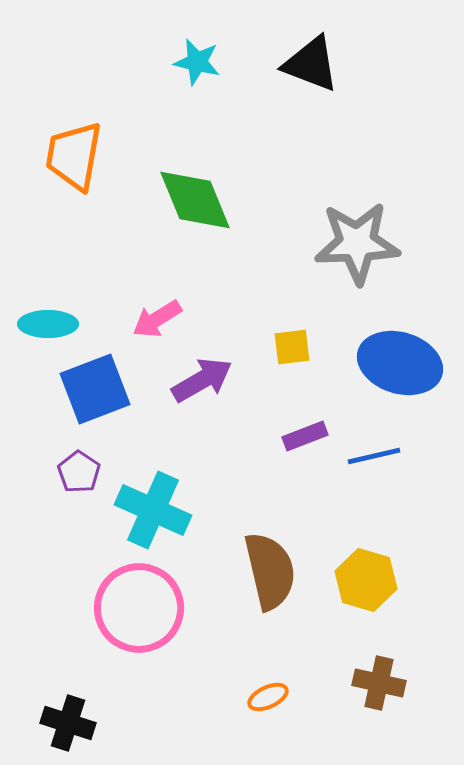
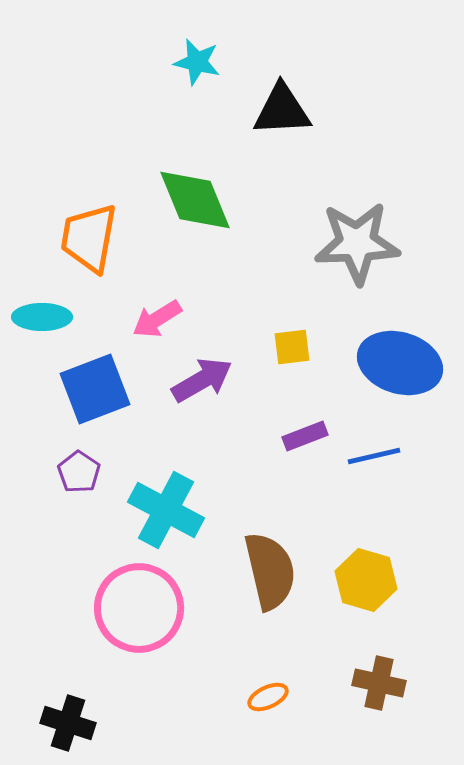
black triangle: moved 29 px left, 46 px down; rotated 24 degrees counterclockwise
orange trapezoid: moved 15 px right, 82 px down
cyan ellipse: moved 6 px left, 7 px up
cyan cross: moved 13 px right; rotated 4 degrees clockwise
